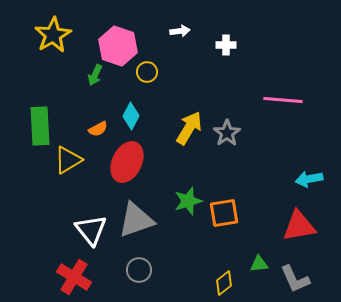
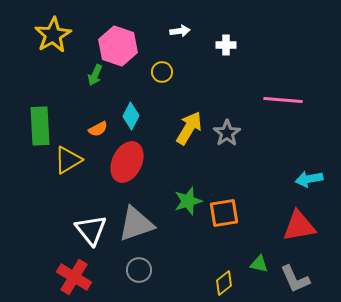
yellow circle: moved 15 px right
gray triangle: moved 4 px down
green triangle: rotated 18 degrees clockwise
